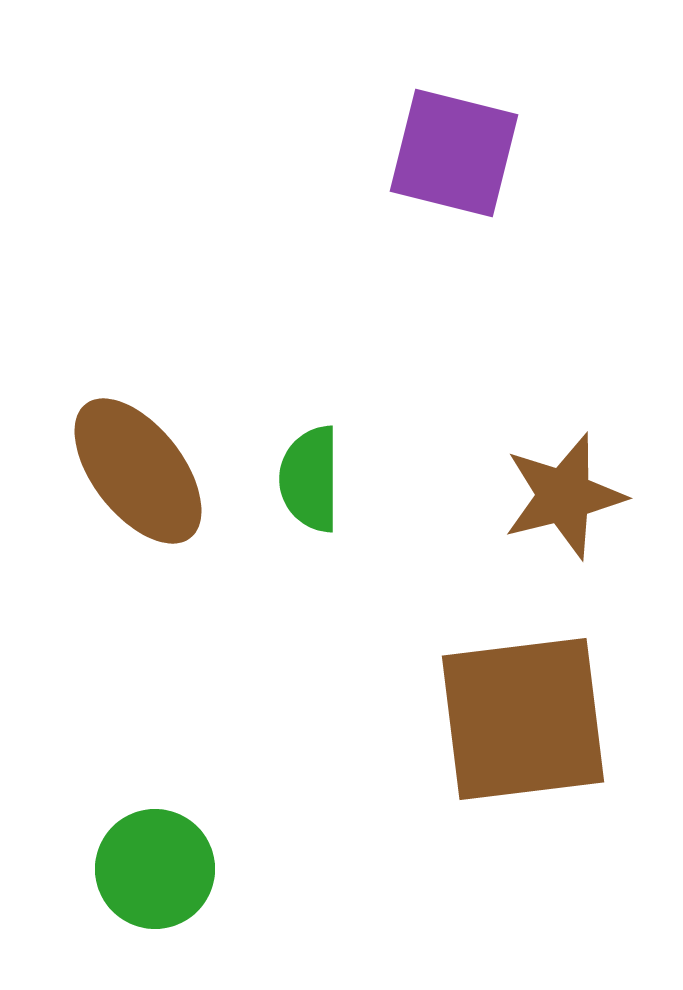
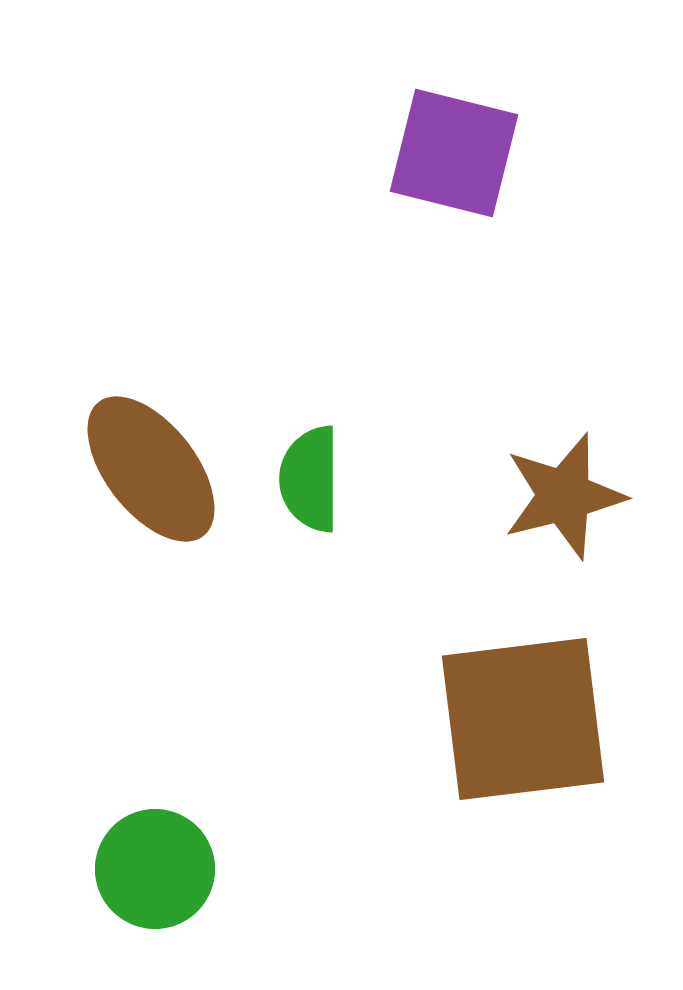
brown ellipse: moved 13 px right, 2 px up
